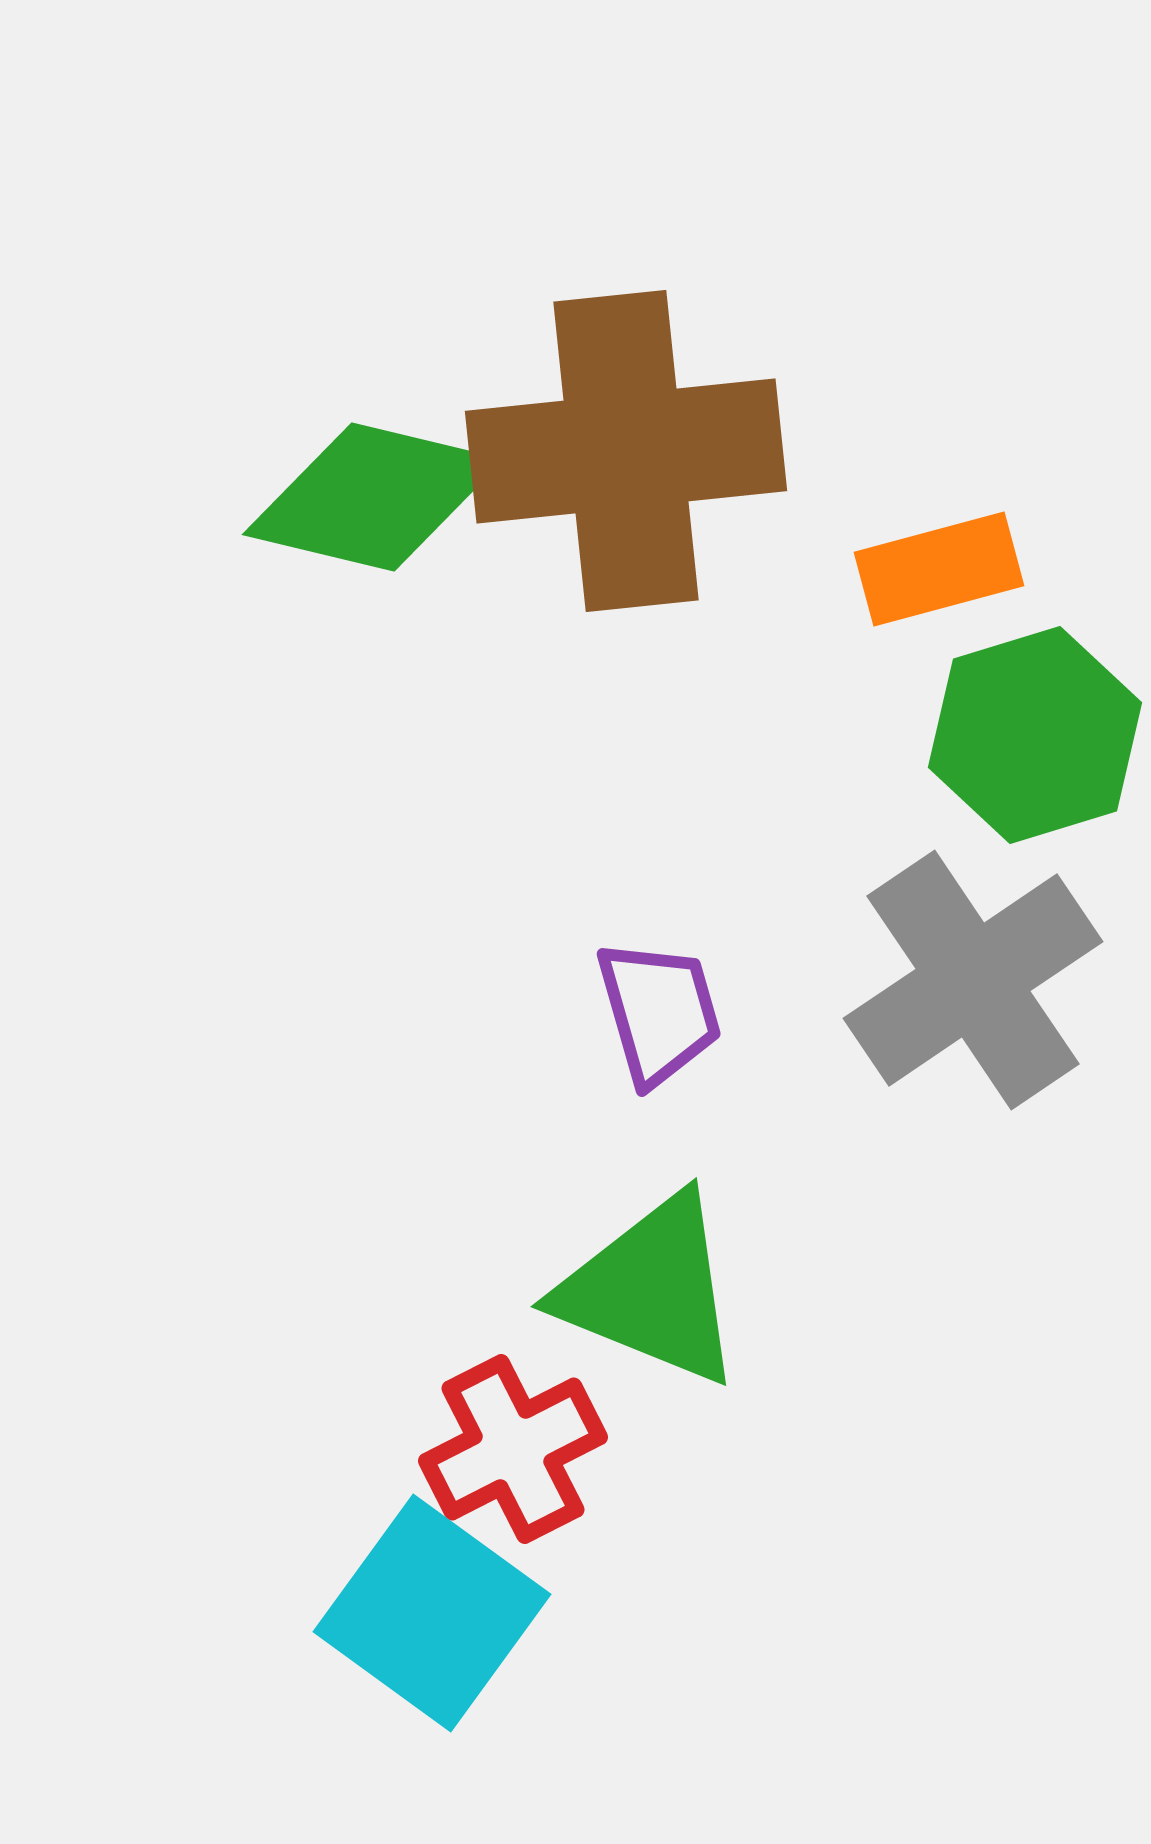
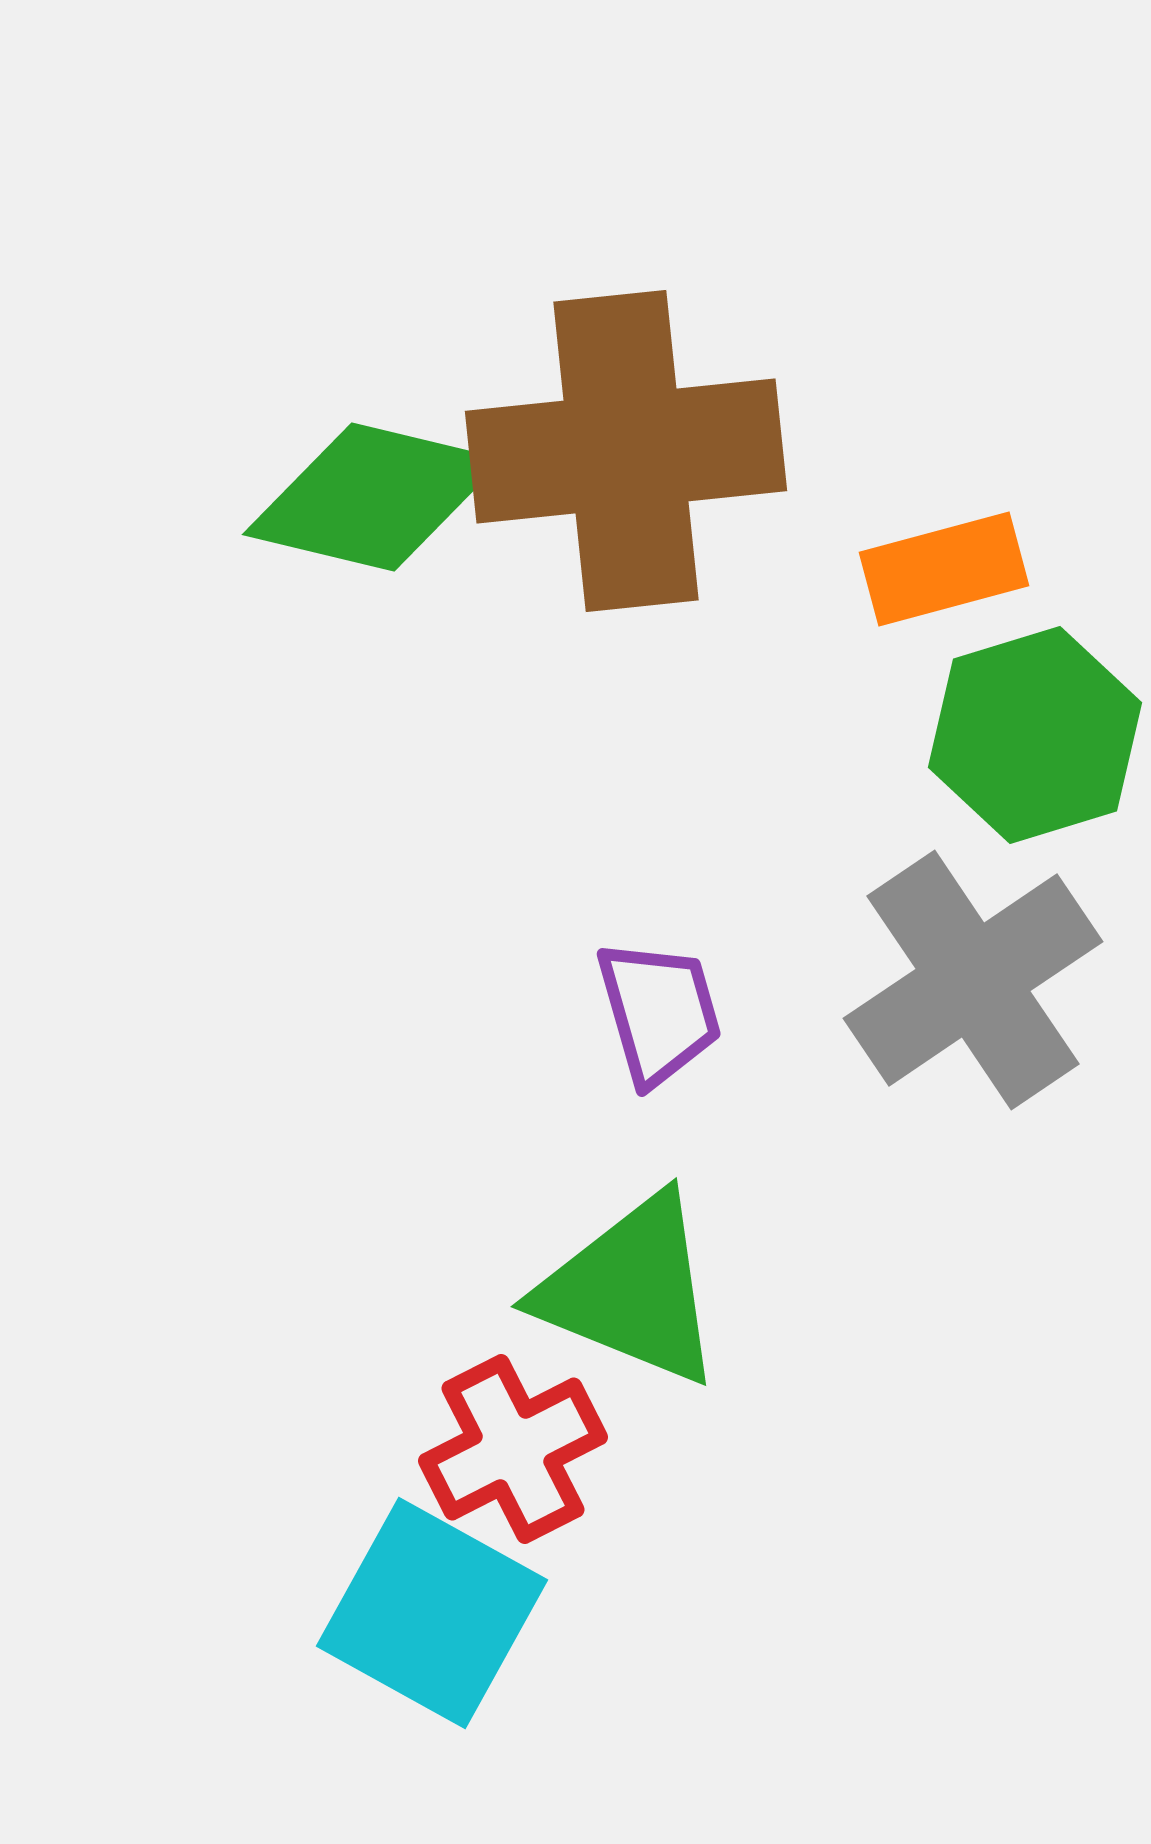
orange rectangle: moved 5 px right
green triangle: moved 20 px left
cyan square: rotated 7 degrees counterclockwise
